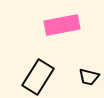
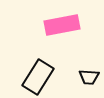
black trapezoid: rotated 10 degrees counterclockwise
